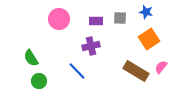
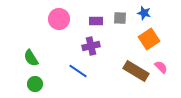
blue star: moved 2 px left, 1 px down
pink semicircle: rotated 96 degrees clockwise
blue line: moved 1 px right; rotated 12 degrees counterclockwise
green circle: moved 4 px left, 3 px down
